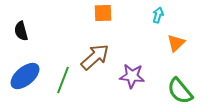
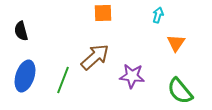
orange triangle: rotated 12 degrees counterclockwise
blue ellipse: rotated 32 degrees counterclockwise
